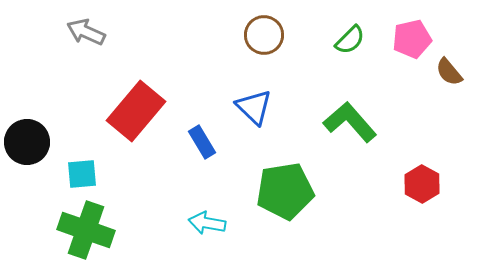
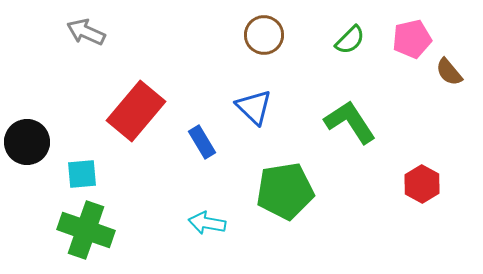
green L-shape: rotated 8 degrees clockwise
